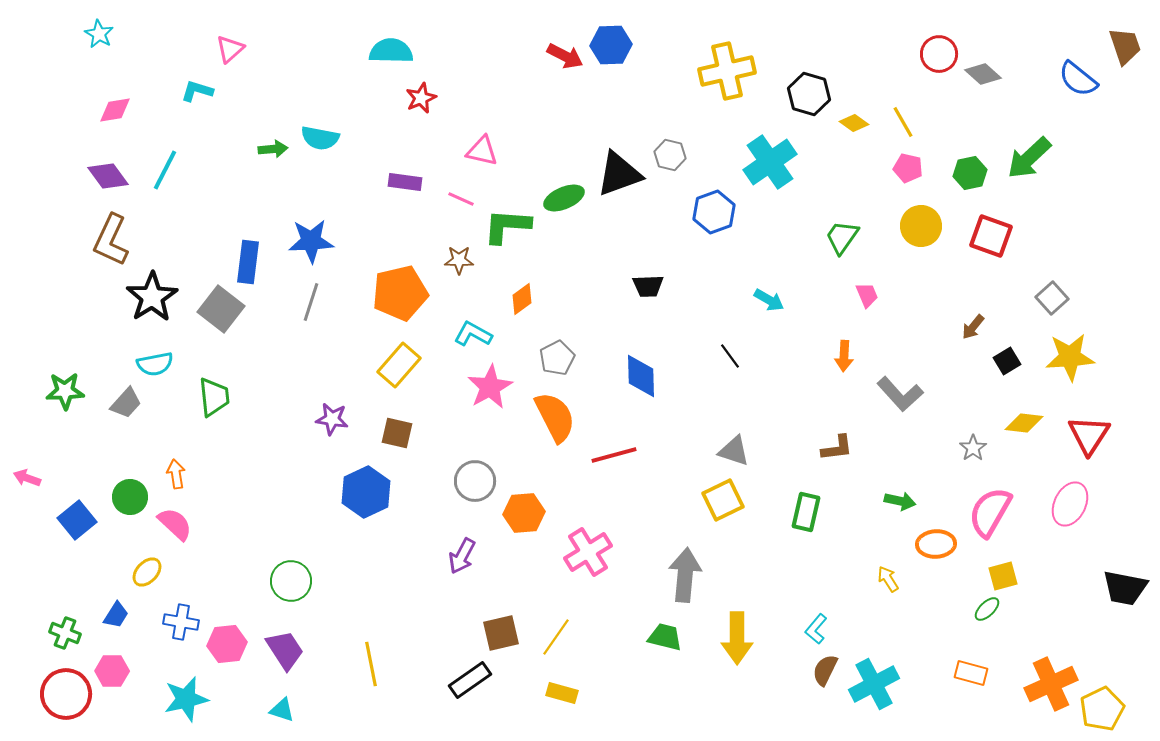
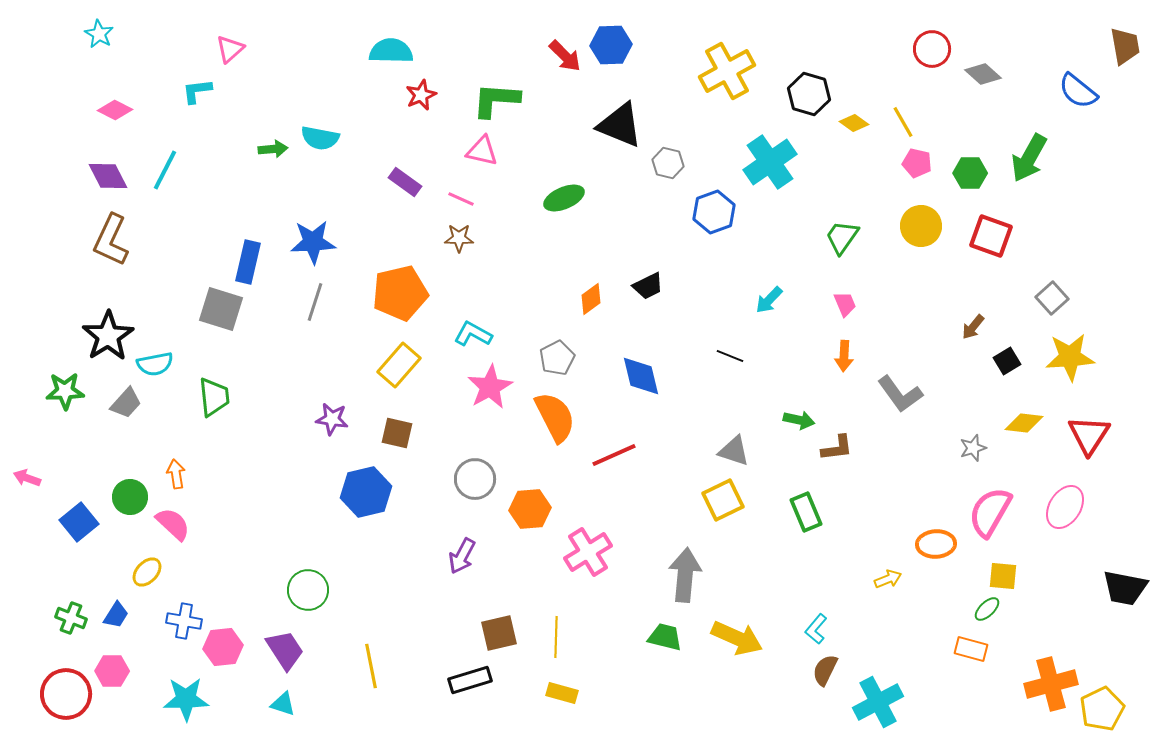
brown trapezoid at (1125, 46): rotated 9 degrees clockwise
red circle at (939, 54): moved 7 px left, 5 px up
red arrow at (565, 56): rotated 18 degrees clockwise
yellow cross at (727, 71): rotated 16 degrees counterclockwise
blue semicircle at (1078, 79): moved 12 px down
cyan L-shape at (197, 91): rotated 24 degrees counterclockwise
red star at (421, 98): moved 3 px up
pink diamond at (115, 110): rotated 36 degrees clockwise
gray hexagon at (670, 155): moved 2 px left, 8 px down
green arrow at (1029, 158): rotated 18 degrees counterclockwise
pink pentagon at (908, 168): moved 9 px right, 5 px up
green hexagon at (970, 173): rotated 12 degrees clockwise
black triangle at (619, 174): moved 1 px right, 49 px up; rotated 42 degrees clockwise
purple diamond at (108, 176): rotated 9 degrees clockwise
purple rectangle at (405, 182): rotated 28 degrees clockwise
green L-shape at (507, 226): moved 11 px left, 126 px up
blue star at (311, 241): moved 2 px right, 1 px down
brown star at (459, 260): moved 22 px up
blue rectangle at (248, 262): rotated 6 degrees clockwise
black trapezoid at (648, 286): rotated 24 degrees counterclockwise
pink trapezoid at (867, 295): moved 22 px left, 9 px down
black star at (152, 297): moved 44 px left, 39 px down
orange diamond at (522, 299): moved 69 px right
cyan arrow at (769, 300): rotated 104 degrees clockwise
gray line at (311, 302): moved 4 px right
gray square at (221, 309): rotated 21 degrees counterclockwise
black line at (730, 356): rotated 32 degrees counterclockwise
blue diamond at (641, 376): rotated 12 degrees counterclockwise
gray L-shape at (900, 394): rotated 6 degrees clockwise
gray star at (973, 448): rotated 16 degrees clockwise
red line at (614, 455): rotated 9 degrees counterclockwise
gray circle at (475, 481): moved 2 px up
blue hexagon at (366, 492): rotated 12 degrees clockwise
green arrow at (900, 501): moved 101 px left, 81 px up
pink ellipse at (1070, 504): moved 5 px left, 3 px down; rotated 6 degrees clockwise
green rectangle at (806, 512): rotated 36 degrees counterclockwise
orange hexagon at (524, 513): moved 6 px right, 4 px up
blue square at (77, 520): moved 2 px right, 2 px down
pink semicircle at (175, 524): moved 2 px left
yellow square at (1003, 576): rotated 20 degrees clockwise
yellow arrow at (888, 579): rotated 100 degrees clockwise
green circle at (291, 581): moved 17 px right, 9 px down
blue cross at (181, 622): moved 3 px right, 1 px up
green cross at (65, 633): moved 6 px right, 15 px up
brown square at (501, 633): moved 2 px left
yellow line at (556, 637): rotated 33 degrees counterclockwise
yellow arrow at (737, 638): rotated 66 degrees counterclockwise
pink hexagon at (227, 644): moved 4 px left, 3 px down
yellow line at (371, 664): moved 2 px down
orange rectangle at (971, 673): moved 24 px up
black rectangle at (470, 680): rotated 18 degrees clockwise
cyan cross at (874, 684): moved 4 px right, 18 px down
orange cross at (1051, 684): rotated 9 degrees clockwise
cyan star at (186, 699): rotated 12 degrees clockwise
cyan triangle at (282, 710): moved 1 px right, 6 px up
